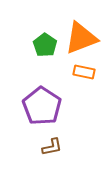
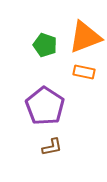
orange triangle: moved 4 px right, 1 px up
green pentagon: rotated 15 degrees counterclockwise
purple pentagon: moved 3 px right
